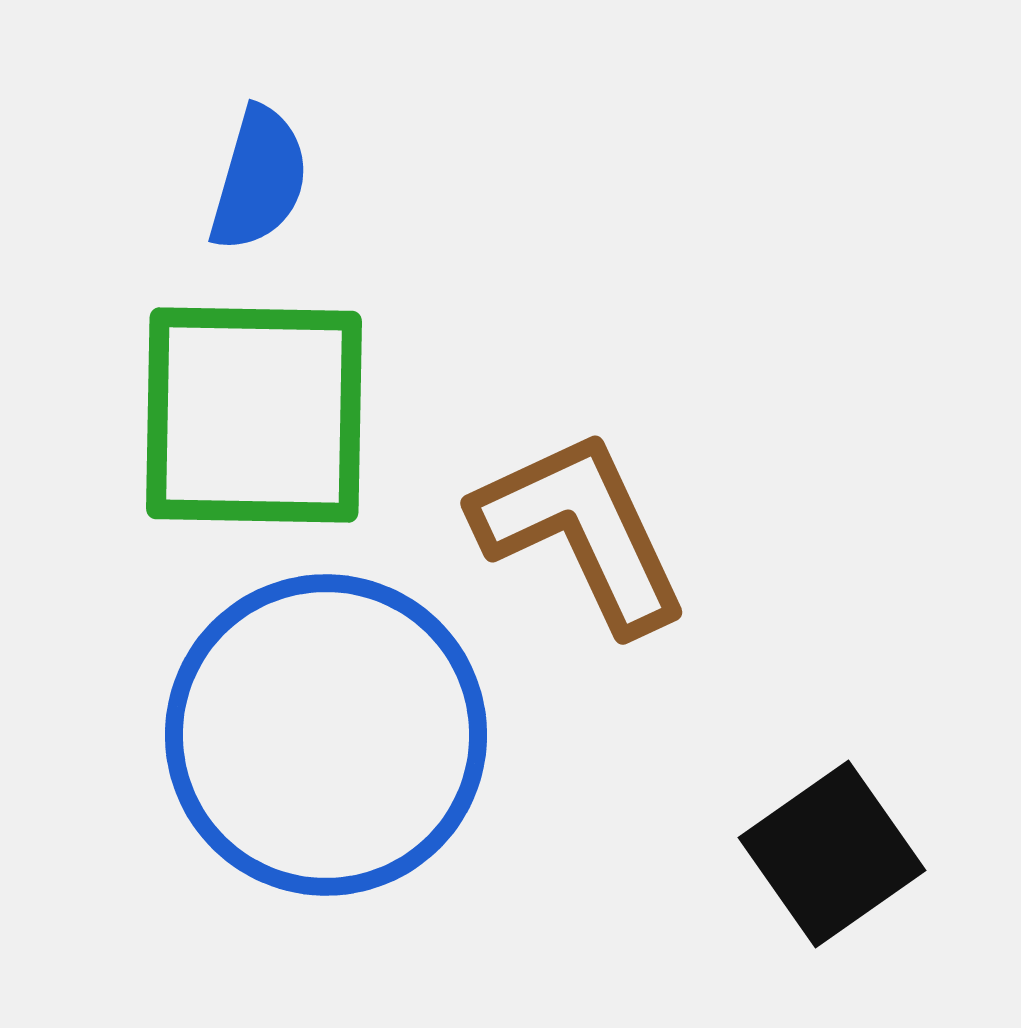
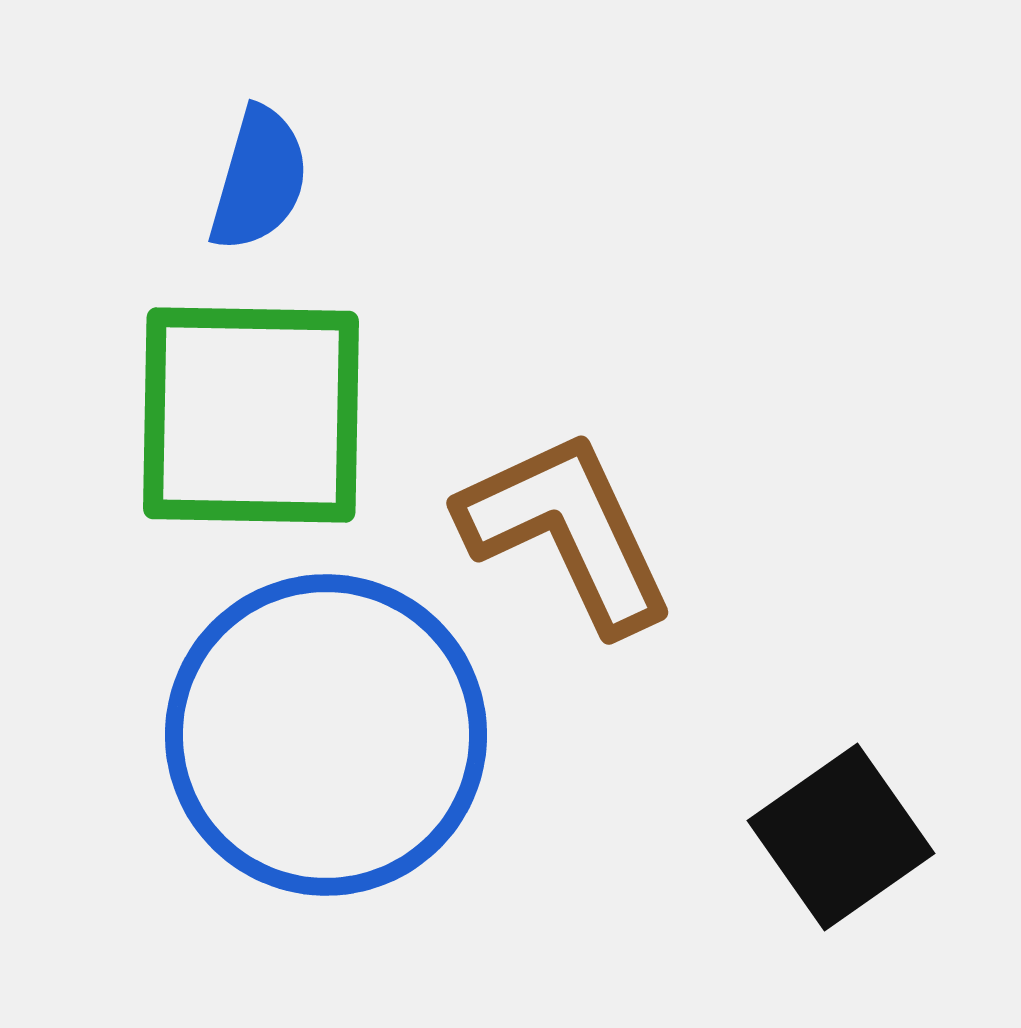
green square: moved 3 px left
brown L-shape: moved 14 px left
black square: moved 9 px right, 17 px up
